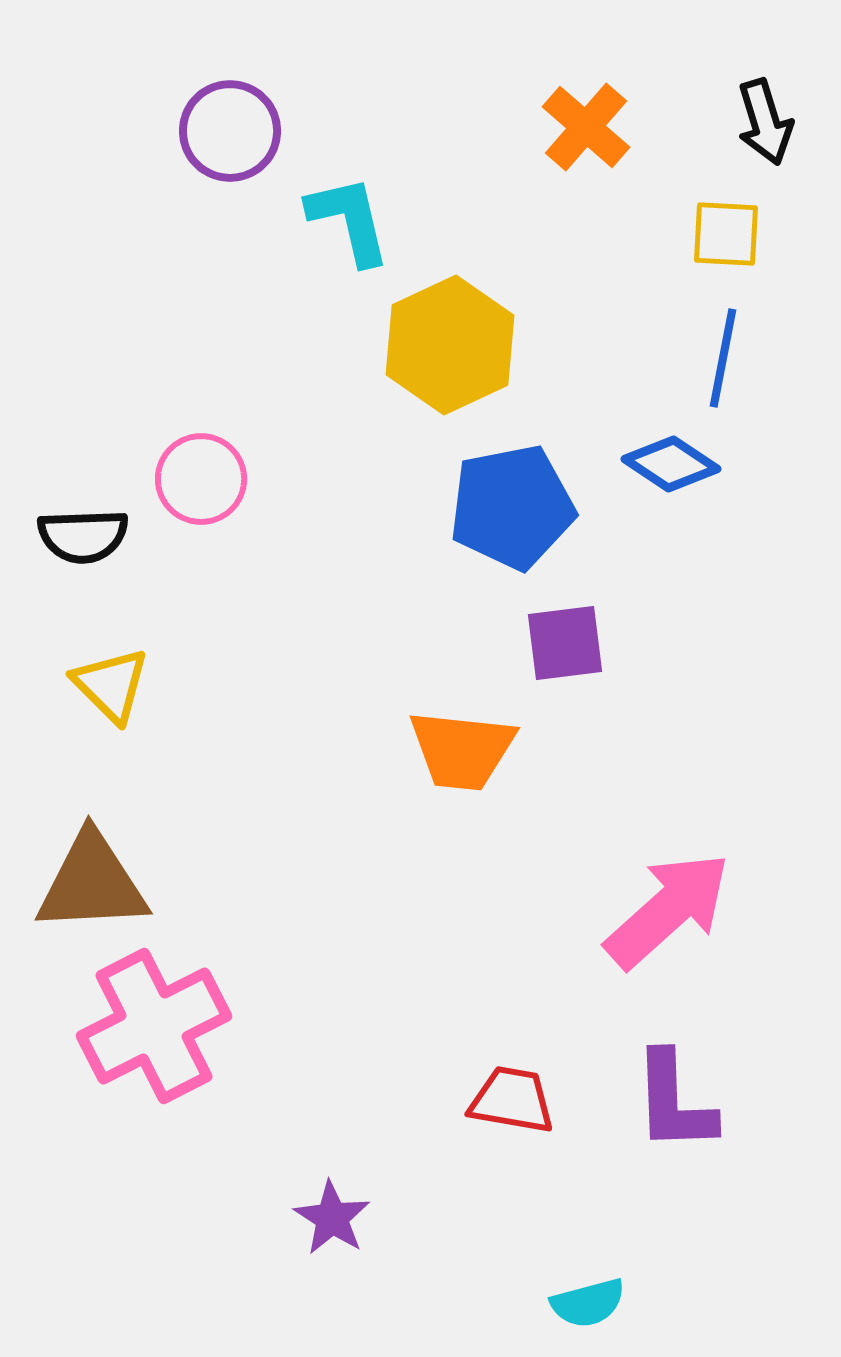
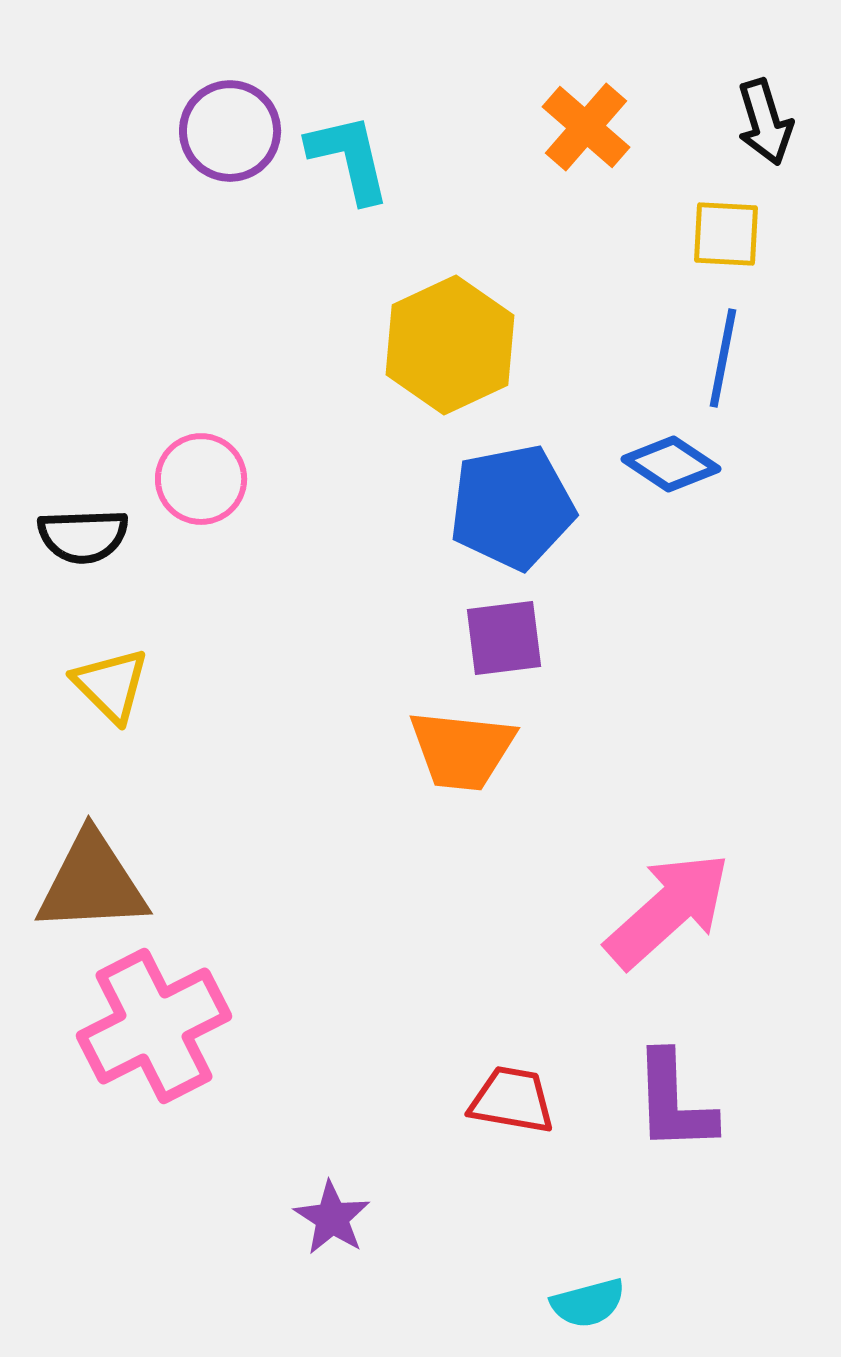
cyan L-shape: moved 62 px up
purple square: moved 61 px left, 5 px up
